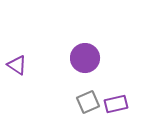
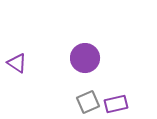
purple triangle: moved 2 px up
